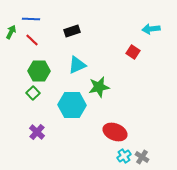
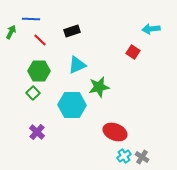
red line: moved 8 px right
